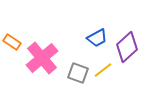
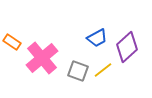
gray square: moved 2 px up
